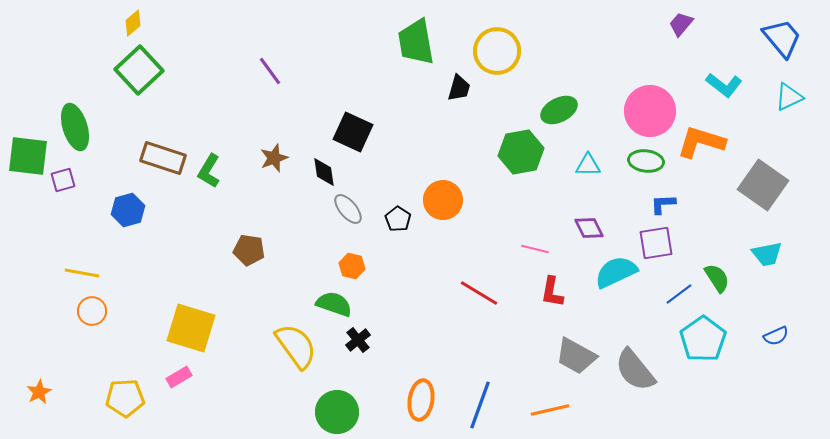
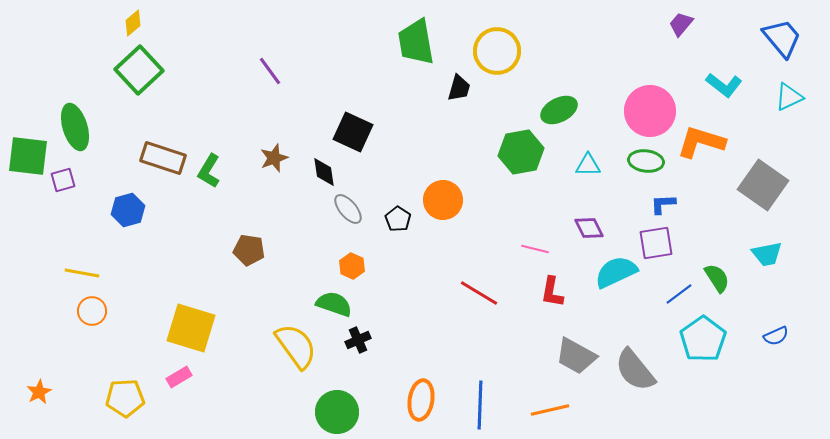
orange hexagon at (352, 266): rotated 10 degrees clockwise
black cross at (358, 340): rotated 15 degrees clockwise
blue line at (480, 405): rotated 18 degrees counterclockwise
